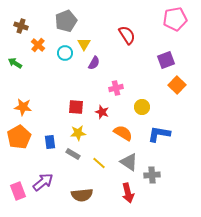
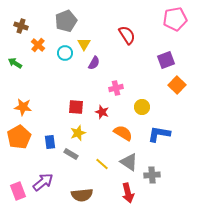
yellow star: rotated 14 degrees counterclockwise
gray rectangle: moved 2 px left
yellow line: moved 3 px right, 1 px down
